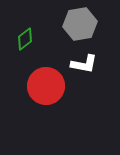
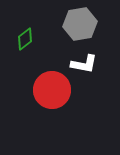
red circle: moved 6 px right, 4 px down
